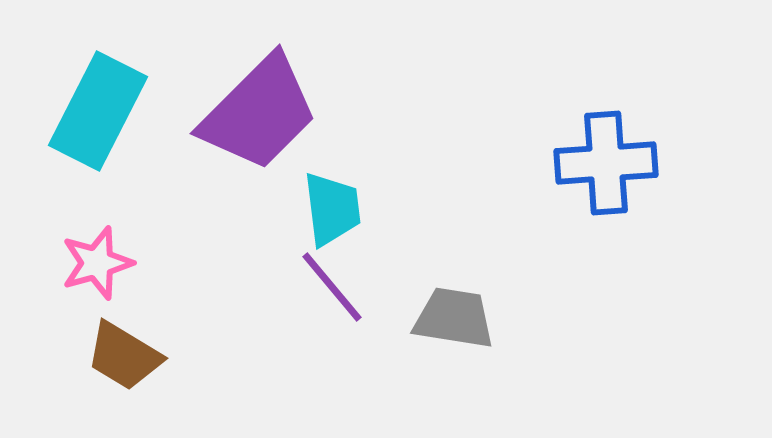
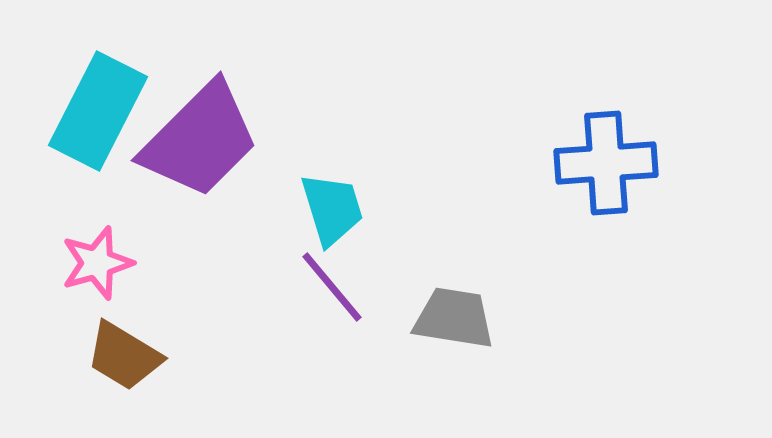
purple trapezoid: moved 59 px left, 27 px down
cyan trapezoid: rotated 10 degrees counterclockwise
